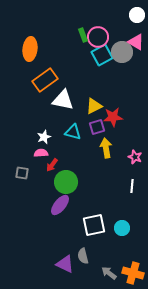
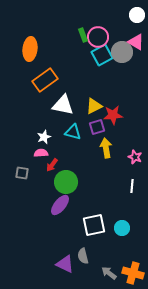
white triangle: moved 5 px down
red star: moved 2 px up
